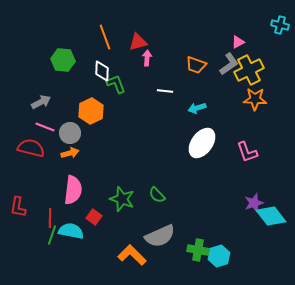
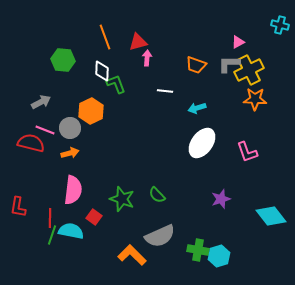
gray L-shape: rotated 145 degrees counterclockwise
pink line: moved 3 px down
gray circle: moved 5 px up
red semicircle: moved 5 px up
purple star: moved 33 px left, 4 px up
